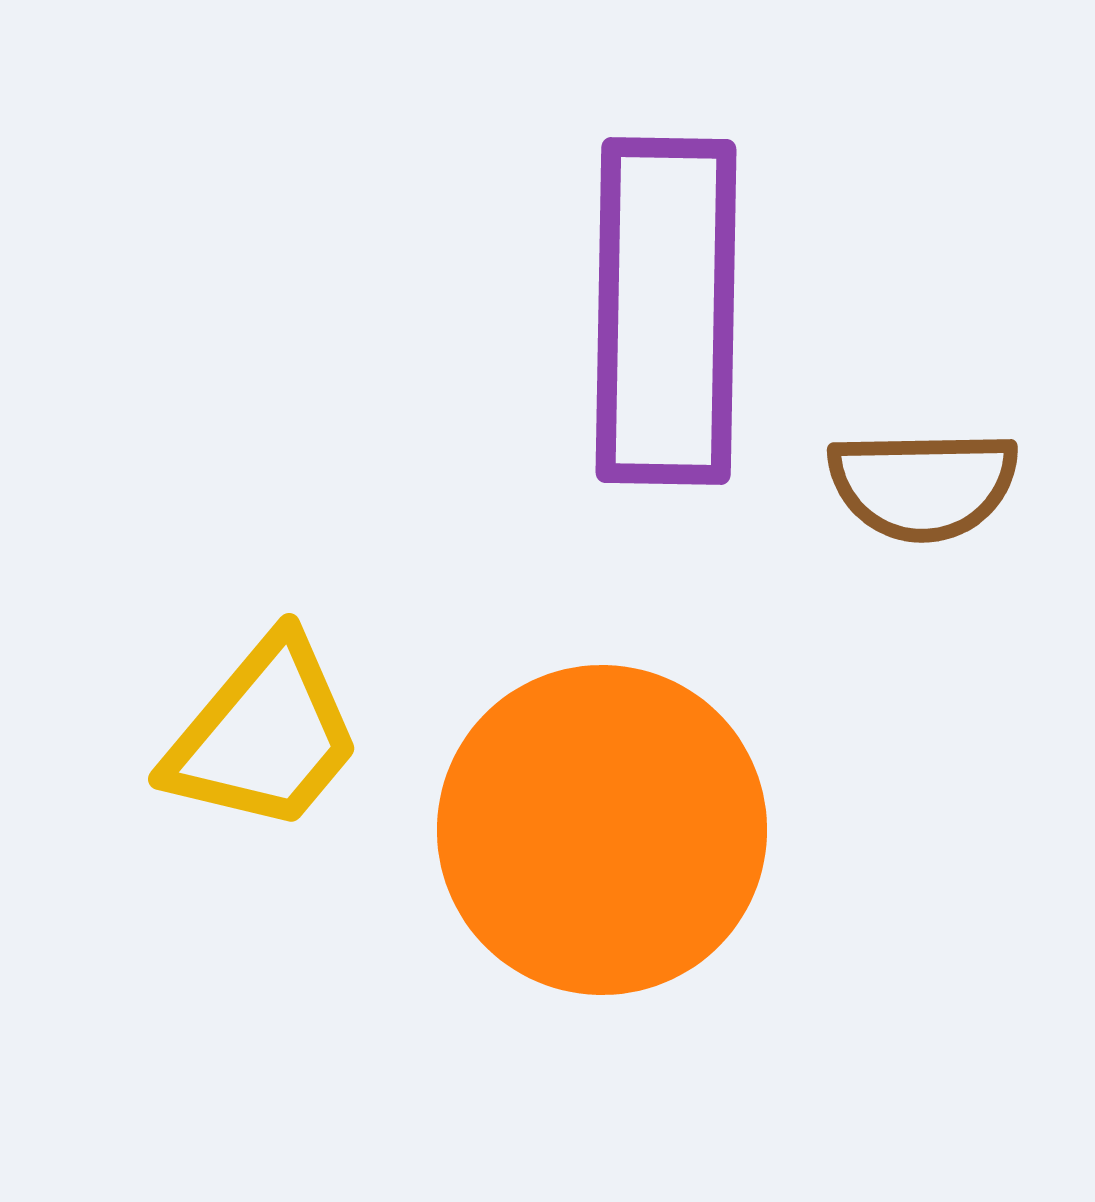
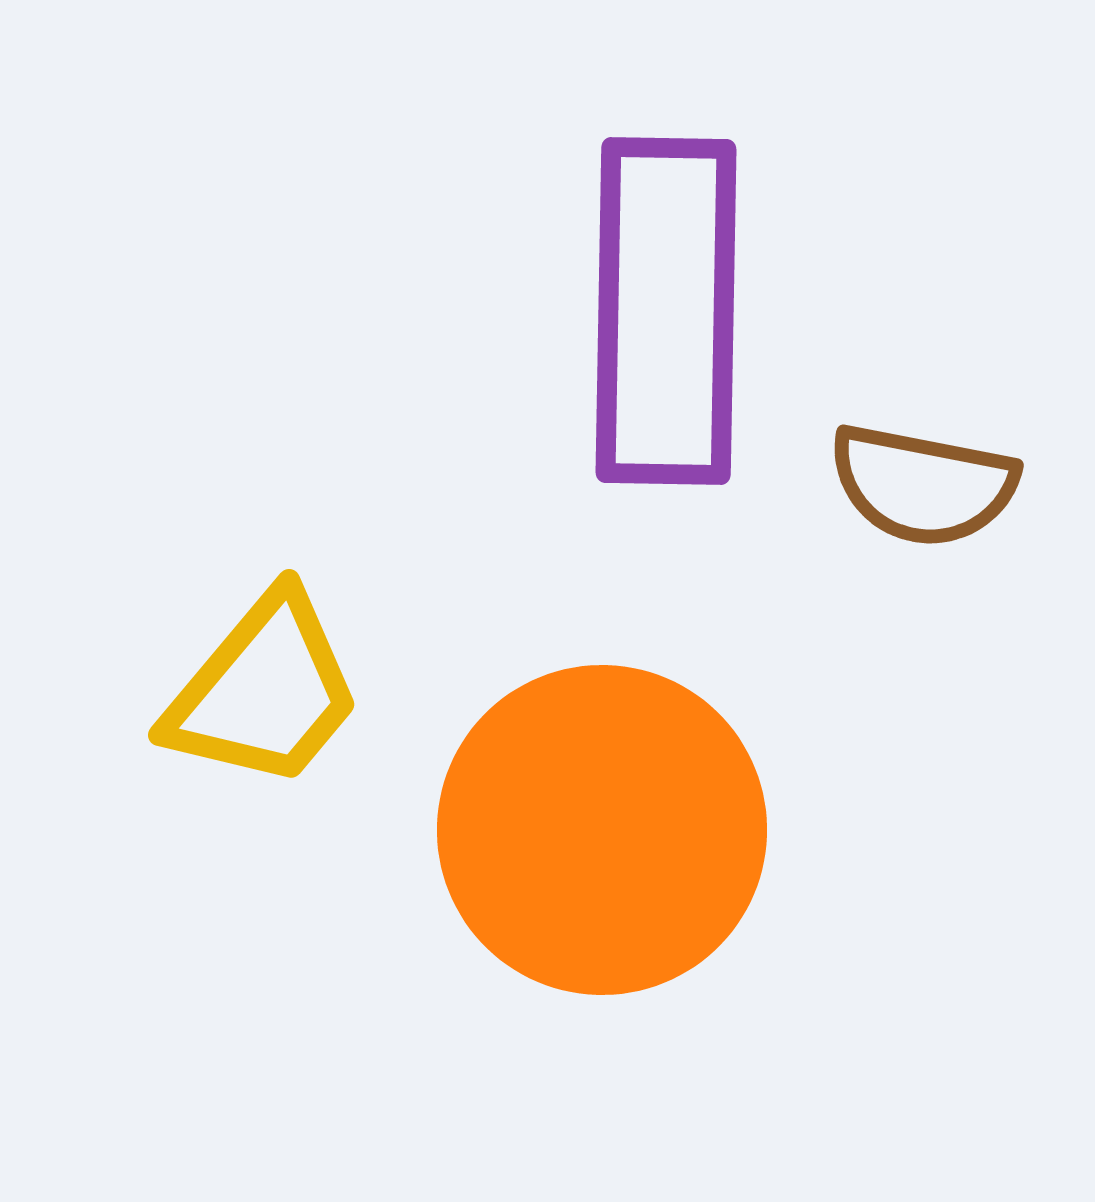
brown semicircle: rotated 12 degrees clockwise
yellow trapezoid: moved 44 px up
